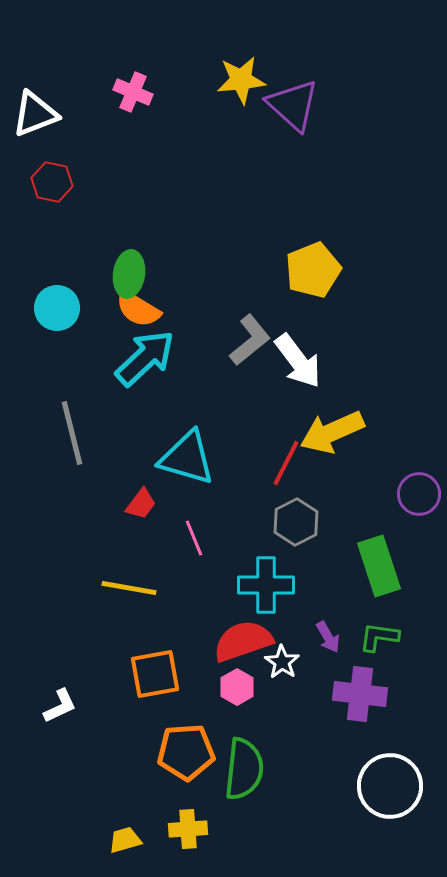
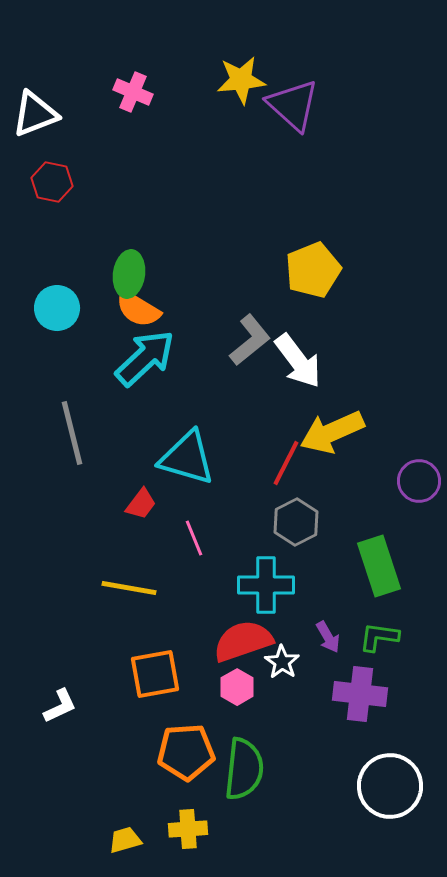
purple circle: moved 13 px up
